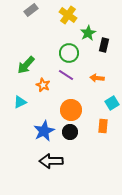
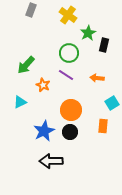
gray rectangle: rotated 32 degrees counterclockwise
